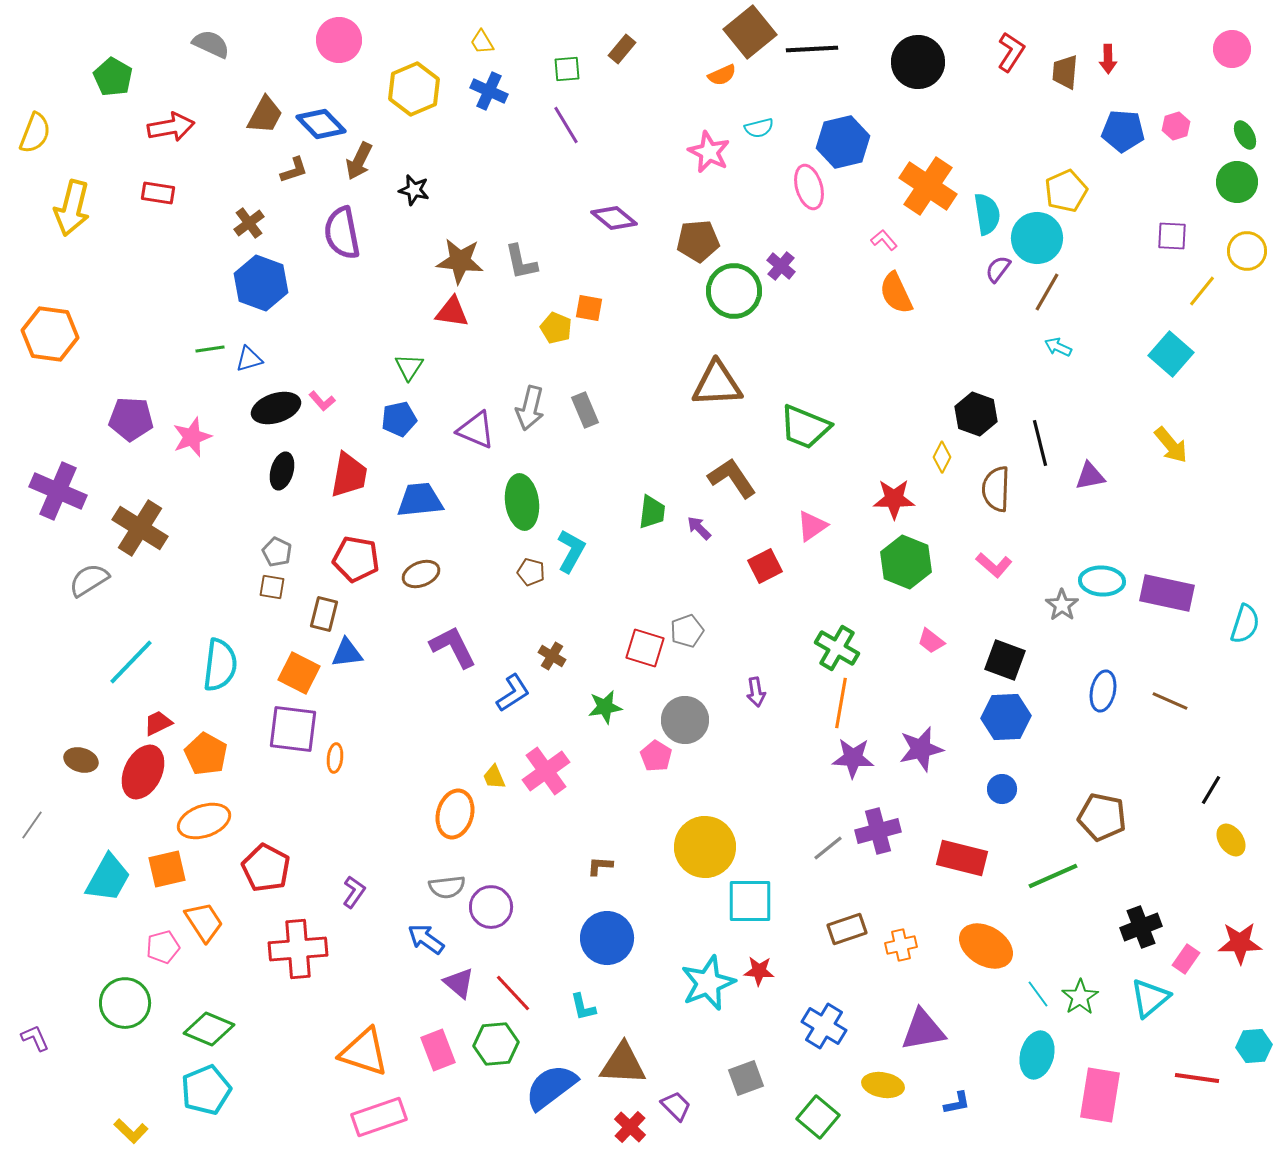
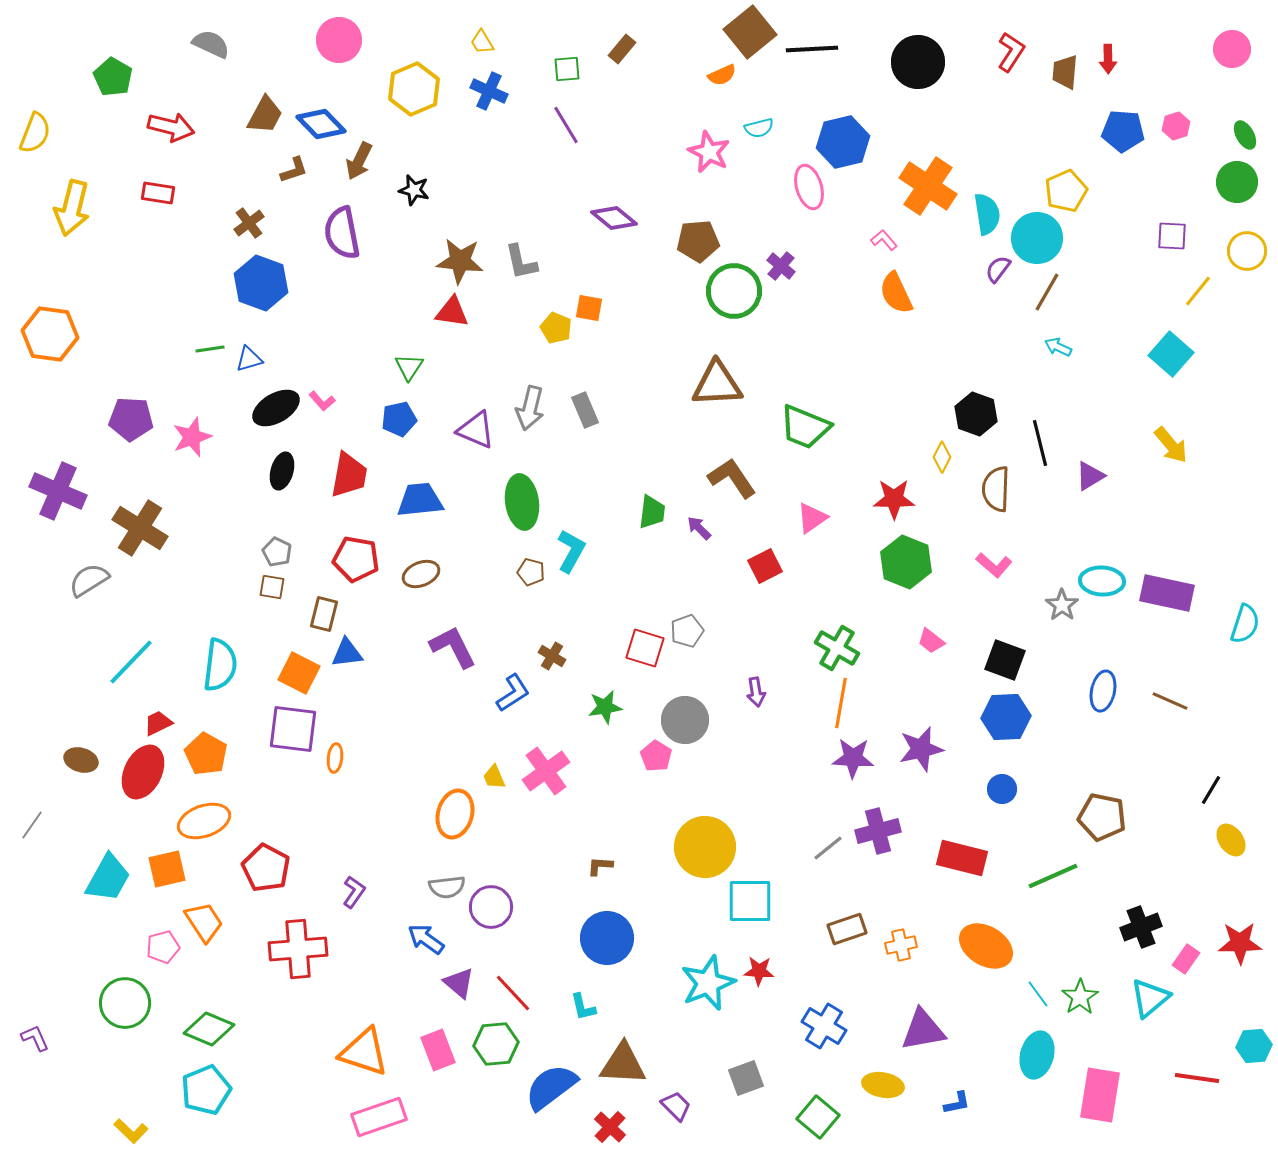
red arrow at (171, 127): rotated 24 degrees clockwise
yellow line at (1202, 291): moved 4 px left
black ellipse at (276, 408): rotated 12 degrees counterclockwise
purple triangle at (1090, 476): rotated 20 degrees counterclockwise
pink triangle at (812, 526): moved 8 px up
red cross at (630, 1127): moved 20 px left
